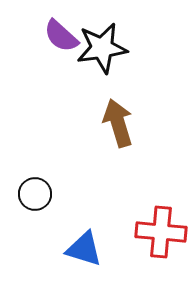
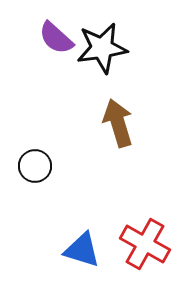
purple semicircle: moved 5 px left, 2 px down
black circle: moved 28 px up
red cross: moved 16 px left, 12 px down; rotated 24 degrees clockwise
blue triangle: moved 2 px left, 1 px down
